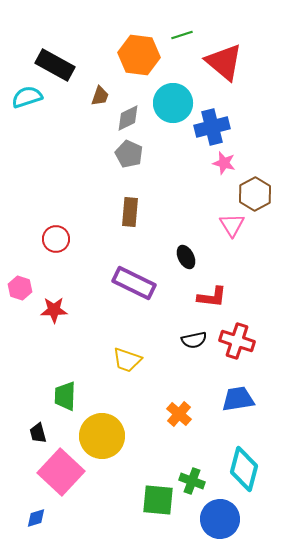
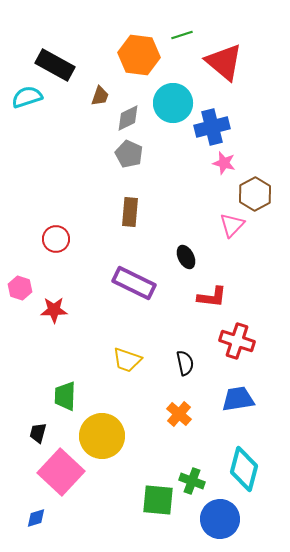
pink triangle: rotated 16 degrees clockwise
black semicircle: moved 9 px left, 23 px down; rotated 90 degrees counterclockwise
black trapezoid: rotated 30 degrees clockwise
